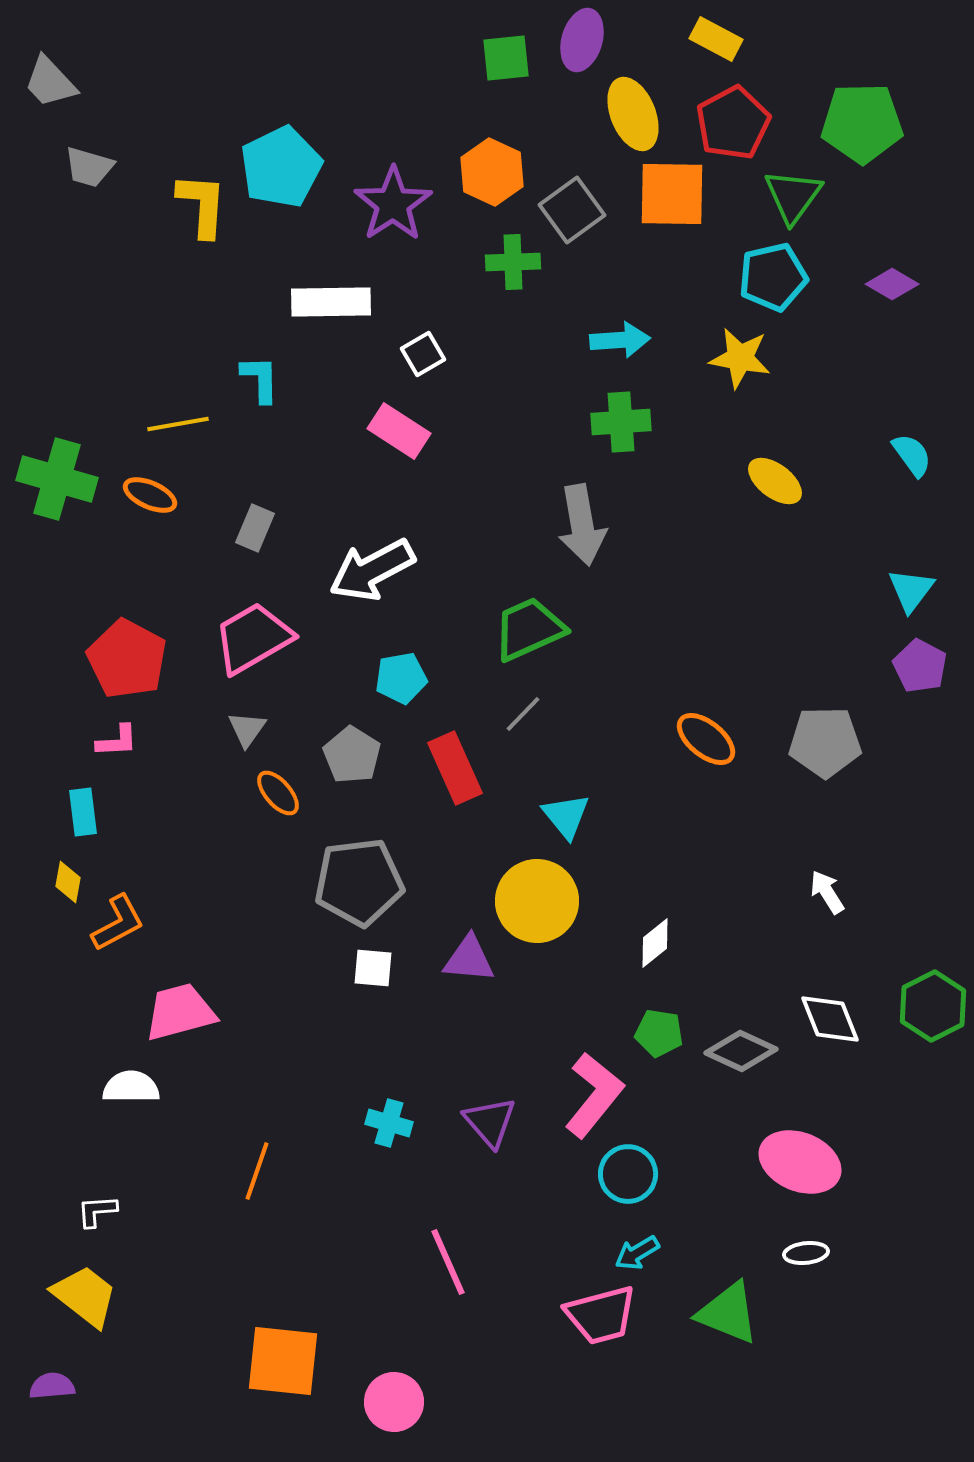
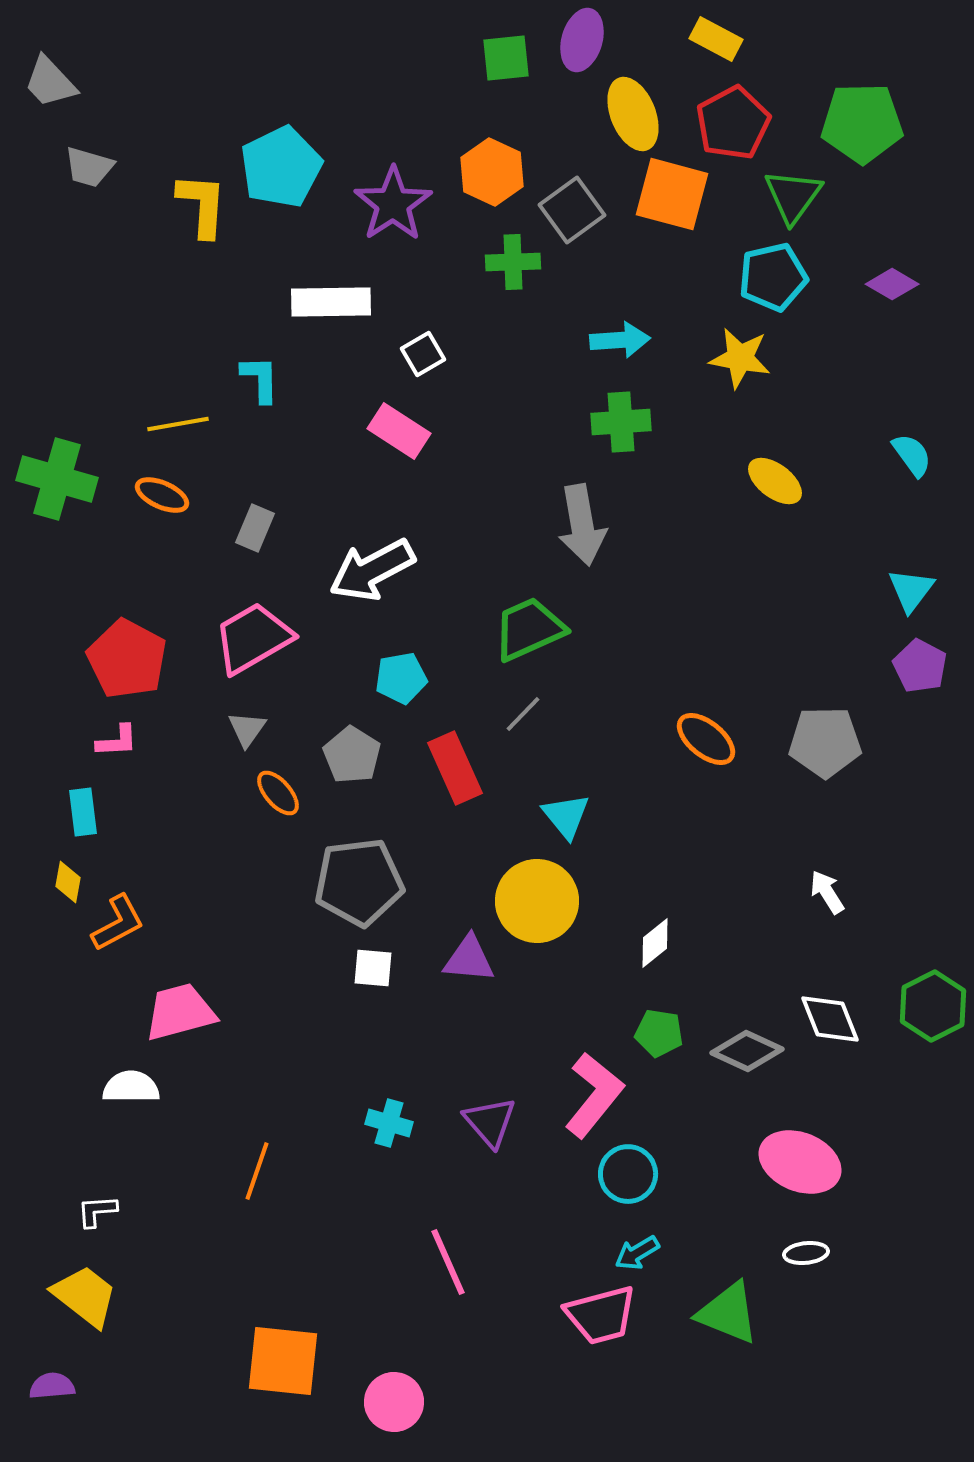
orange square at (672, 194): rotated 14 degrees clockwise
orange ellipse at (150, 495): moved 12 px right
gray diamond at (741, 1051): moved 6 px right
